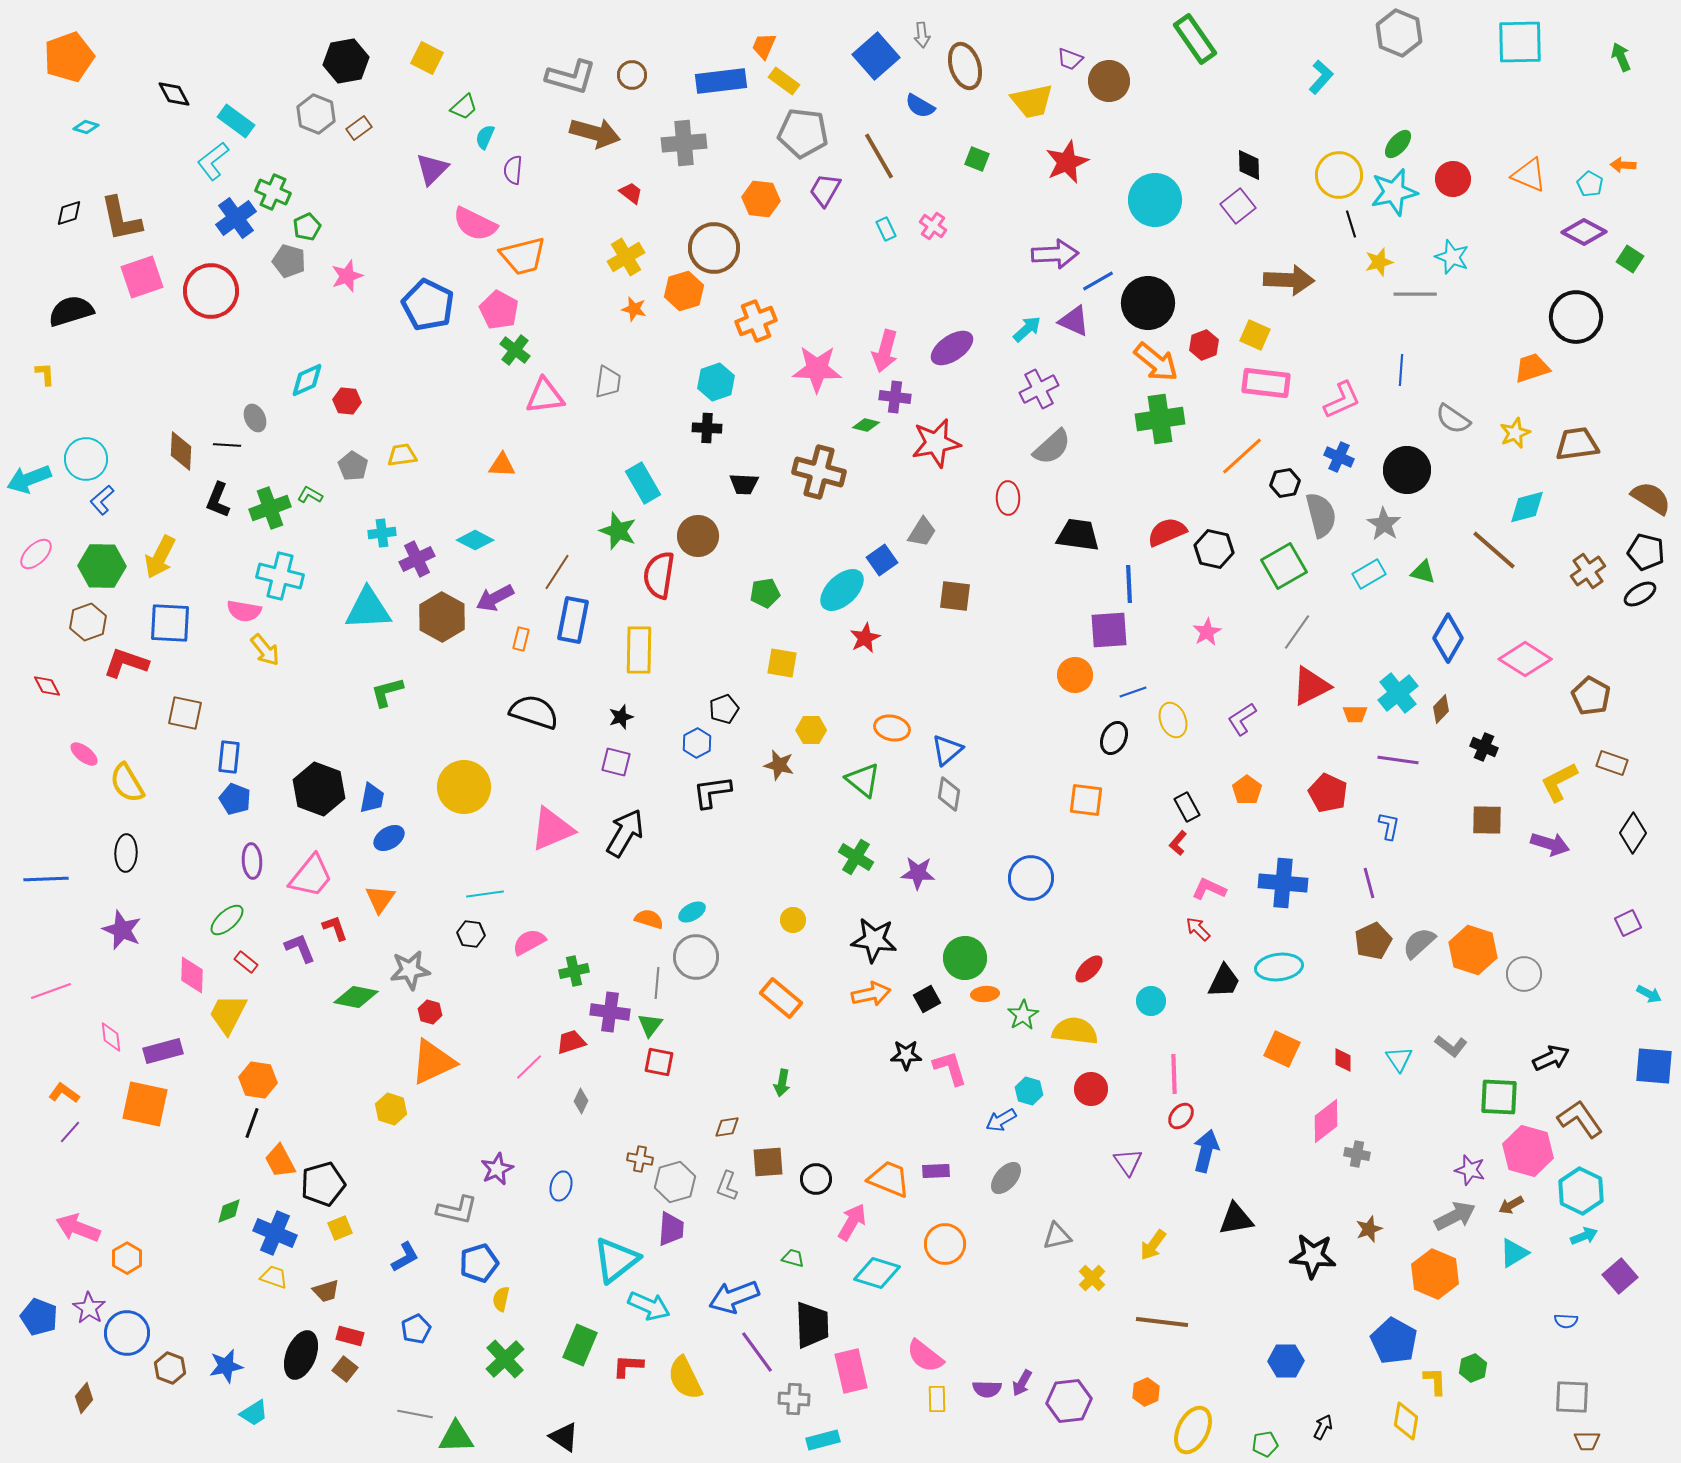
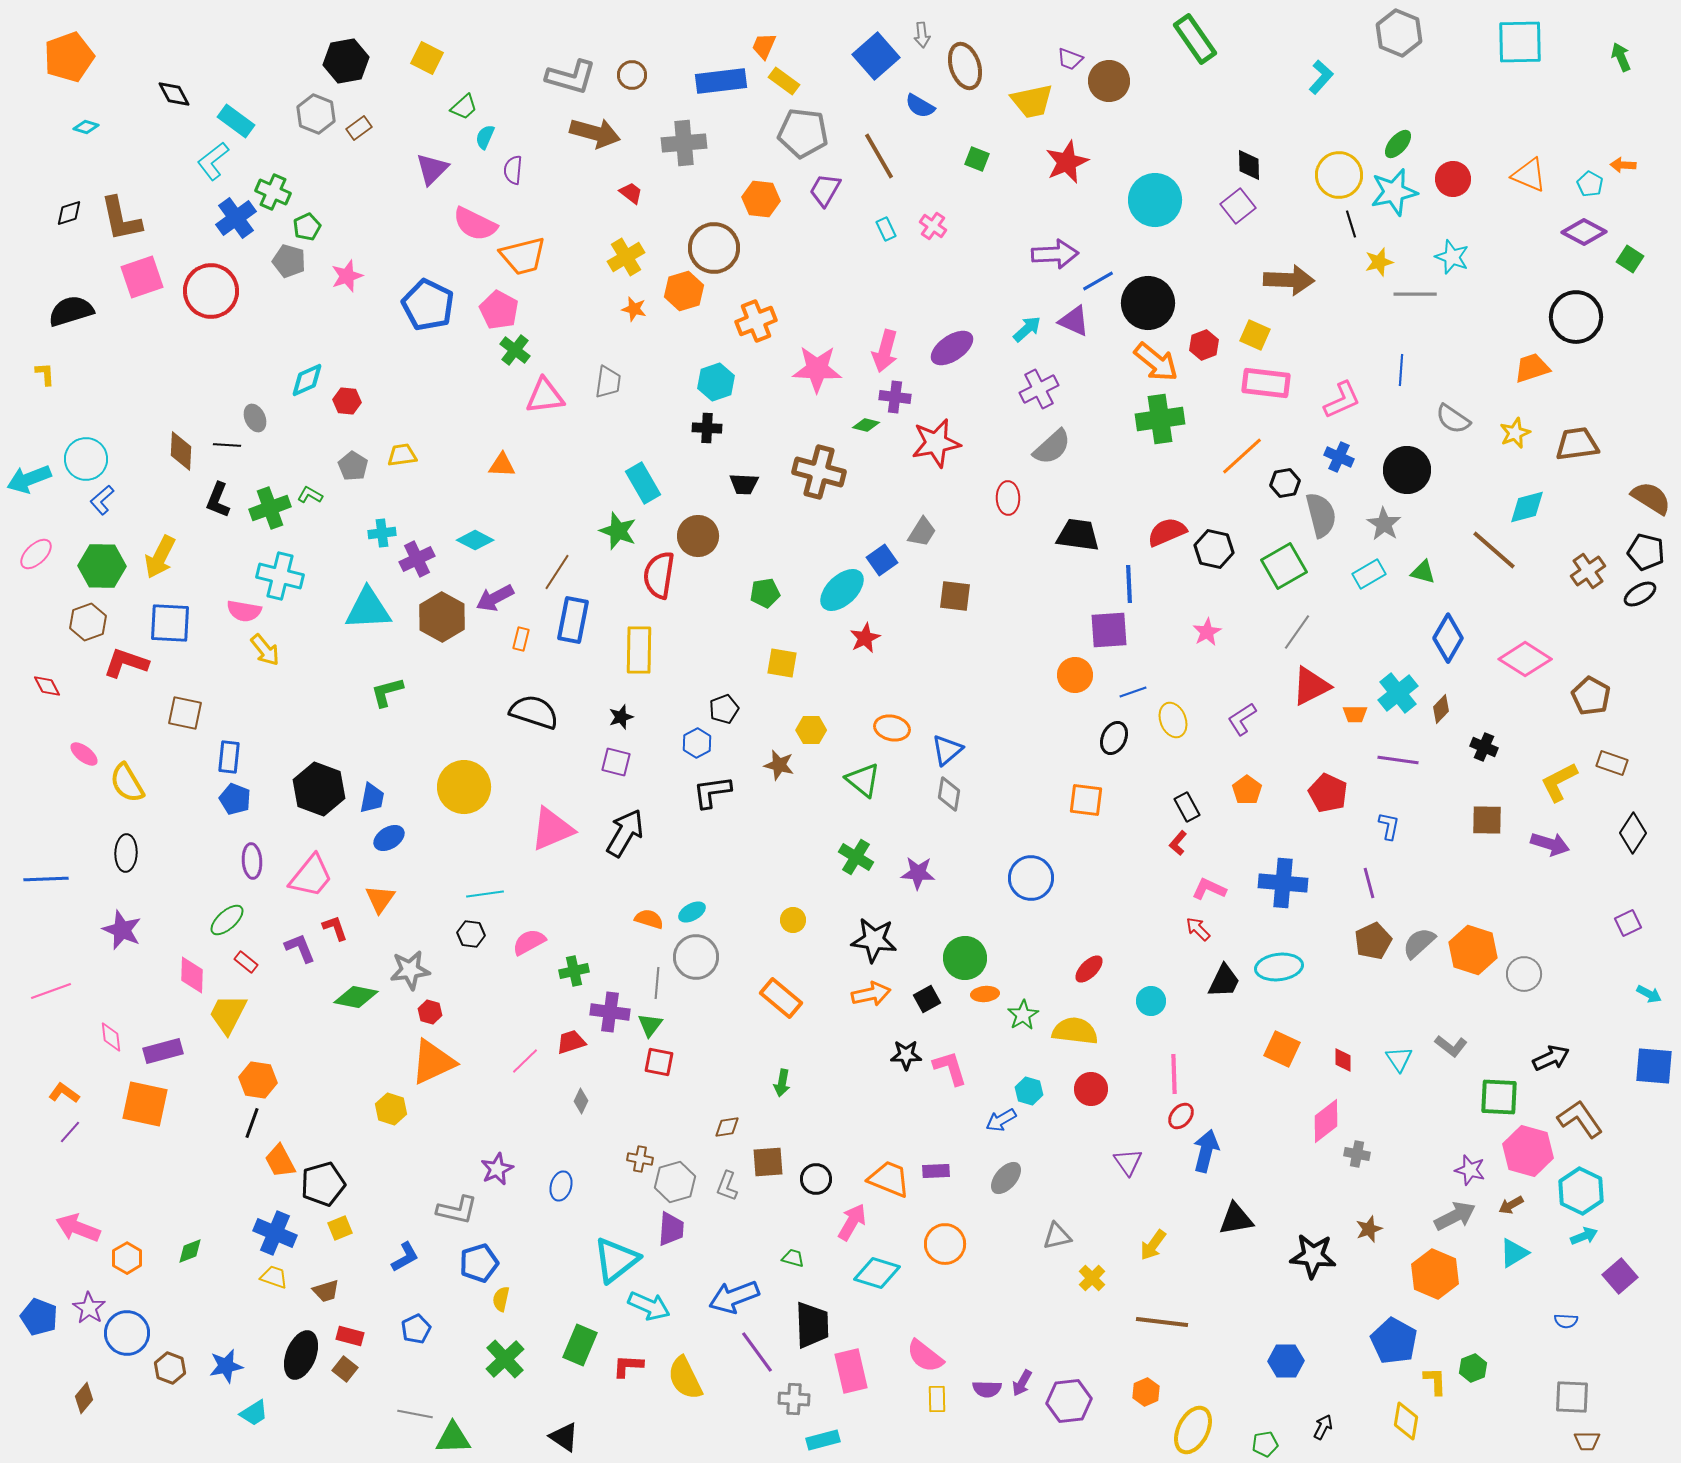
pink line at (529, 1067): moved 4 px left, 6 px up
green diamond at (229, 1211): moved 39 px left, 40 px down
green triangle at (456, 1437): moved 3 px left, 1 px down
